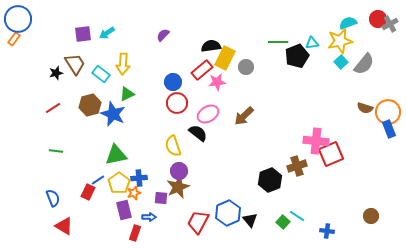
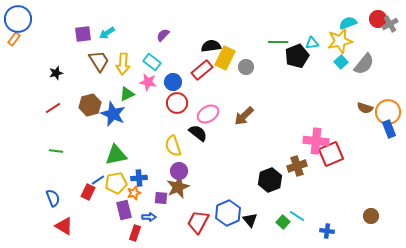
brown trapezoid at (75, 64): moved 24 px right, 3 px up
cyan rectangle at (101, 74): moved 51 px right, 12 px up
pink star at (217, 82): moved 69 px left; rotated 18 degrees clockwise
yellow pentagon at (119, 183): moved 3 px left; rotated 25 degrees clockwise
